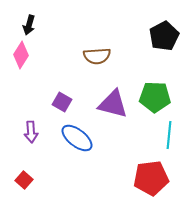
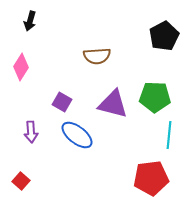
black arrow: moved 1 px right, 4 px up
pink diamond: moved 12 px down
blue ellipse: moved 3 px up
red square: moved 3 px left, 1 px down
